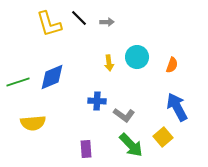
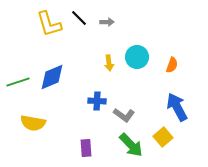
yellow semicircle: rotated 15 degrees clockwise
purple rectangle: moved 1 px up
